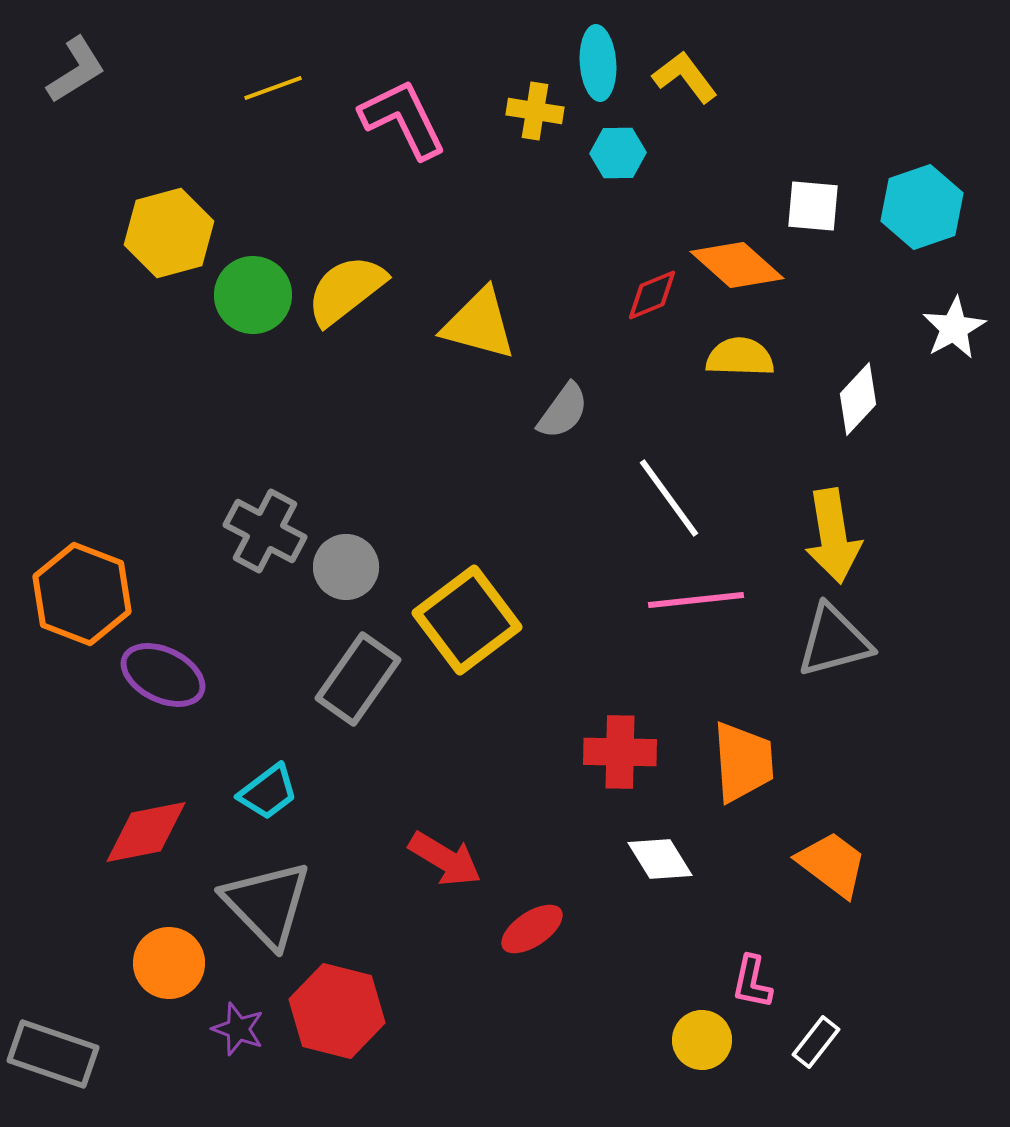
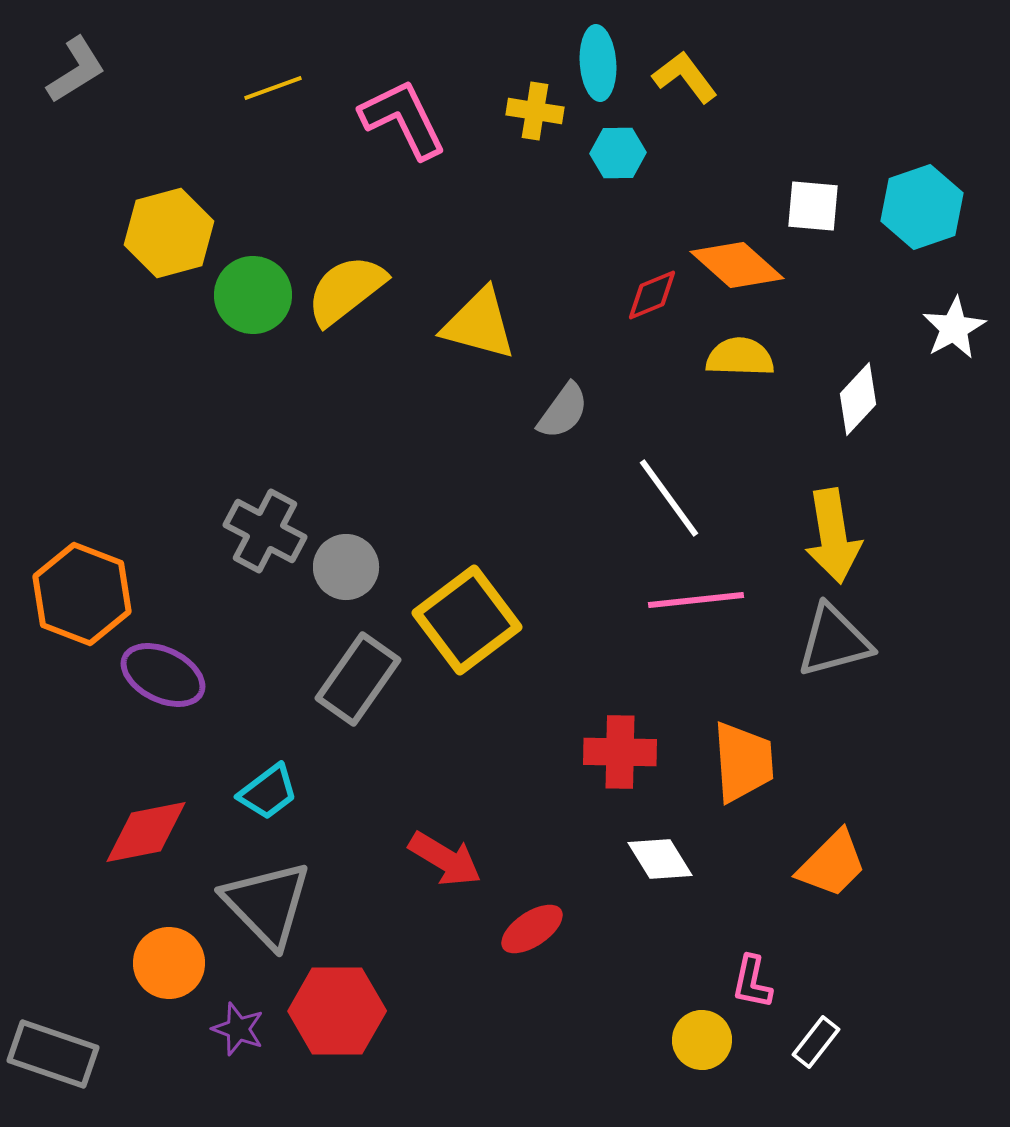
orange trapezoid at (832, 864): rotated 98 degrees clockwise
red hexagon at (337, 1011): rotated 14 degrees counterclockwise
